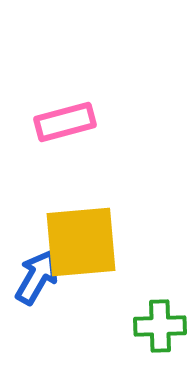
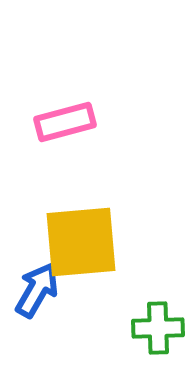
blue arrow: moved 13 px down
green cross: moved 2 px left, 2 px down
